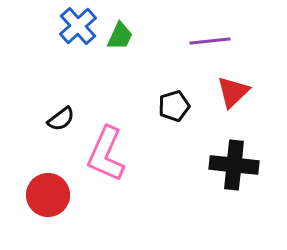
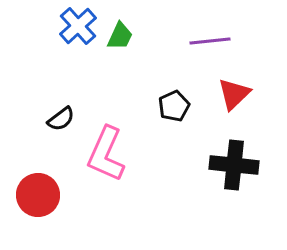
red triangle: moved 1 px right, 2 px down
black pentagon: rotated 8 degrees counterclockwise
red circle: moved 10 px left
